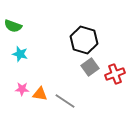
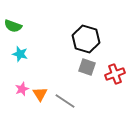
black hexagon: moved 2 px right, 1 px up
gray square: moved 3 px left; rotated 36 degrees counterclockwise
pink star: rotated 24 degrees counterclockwise
orange triangle: rotated 49 degrees clockwise
